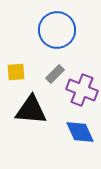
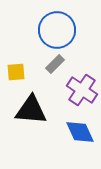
gray rectangle: moved 10 px up
purple cross: rotated 12 degrees clockwise
